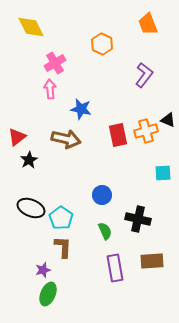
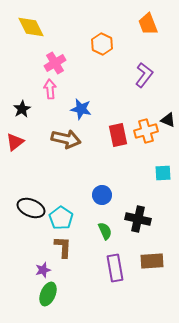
red triangle: moved 2 px left, 5 px down
black star: moved 7 px left, 51 px up
